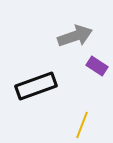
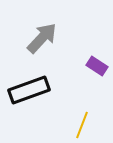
gray arrow: moved 33 px left, 2 px down; rotated 28 degrees counterclockwise
black rectangle: moved 7 px left, 4 px down
